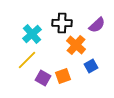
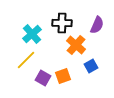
purple semicircle: rotated 24 degrees counterclockwise
yellow line: moved 1 px left
